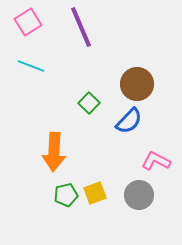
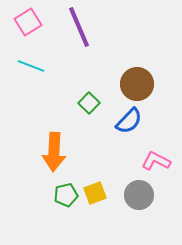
purple line: moved 2 px left
